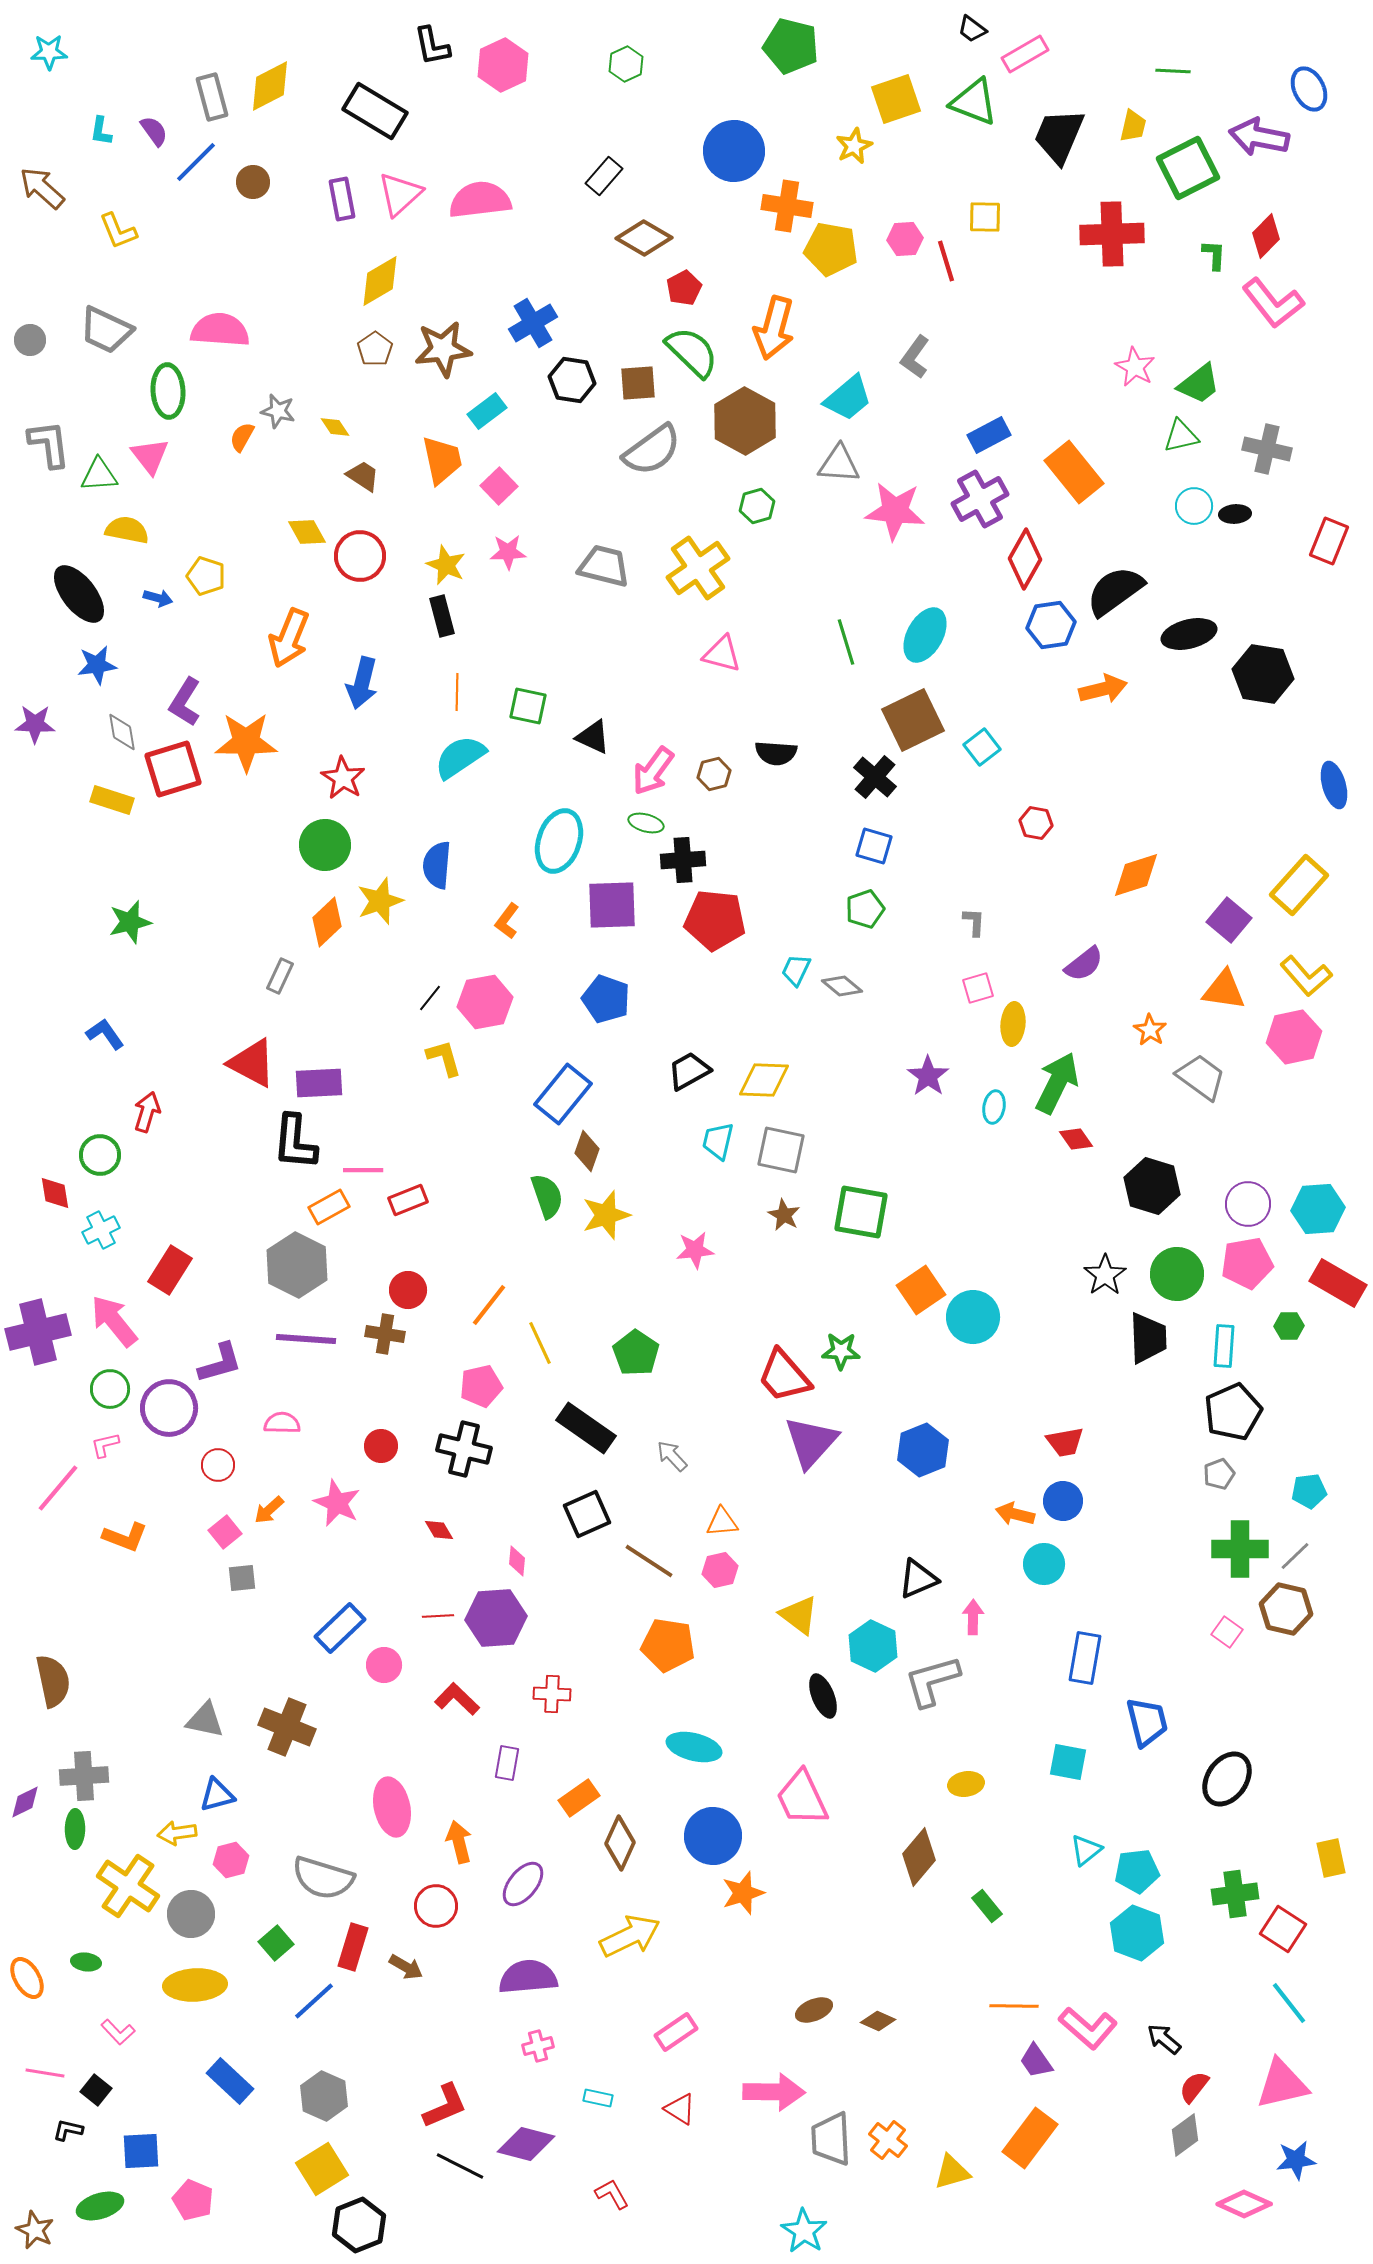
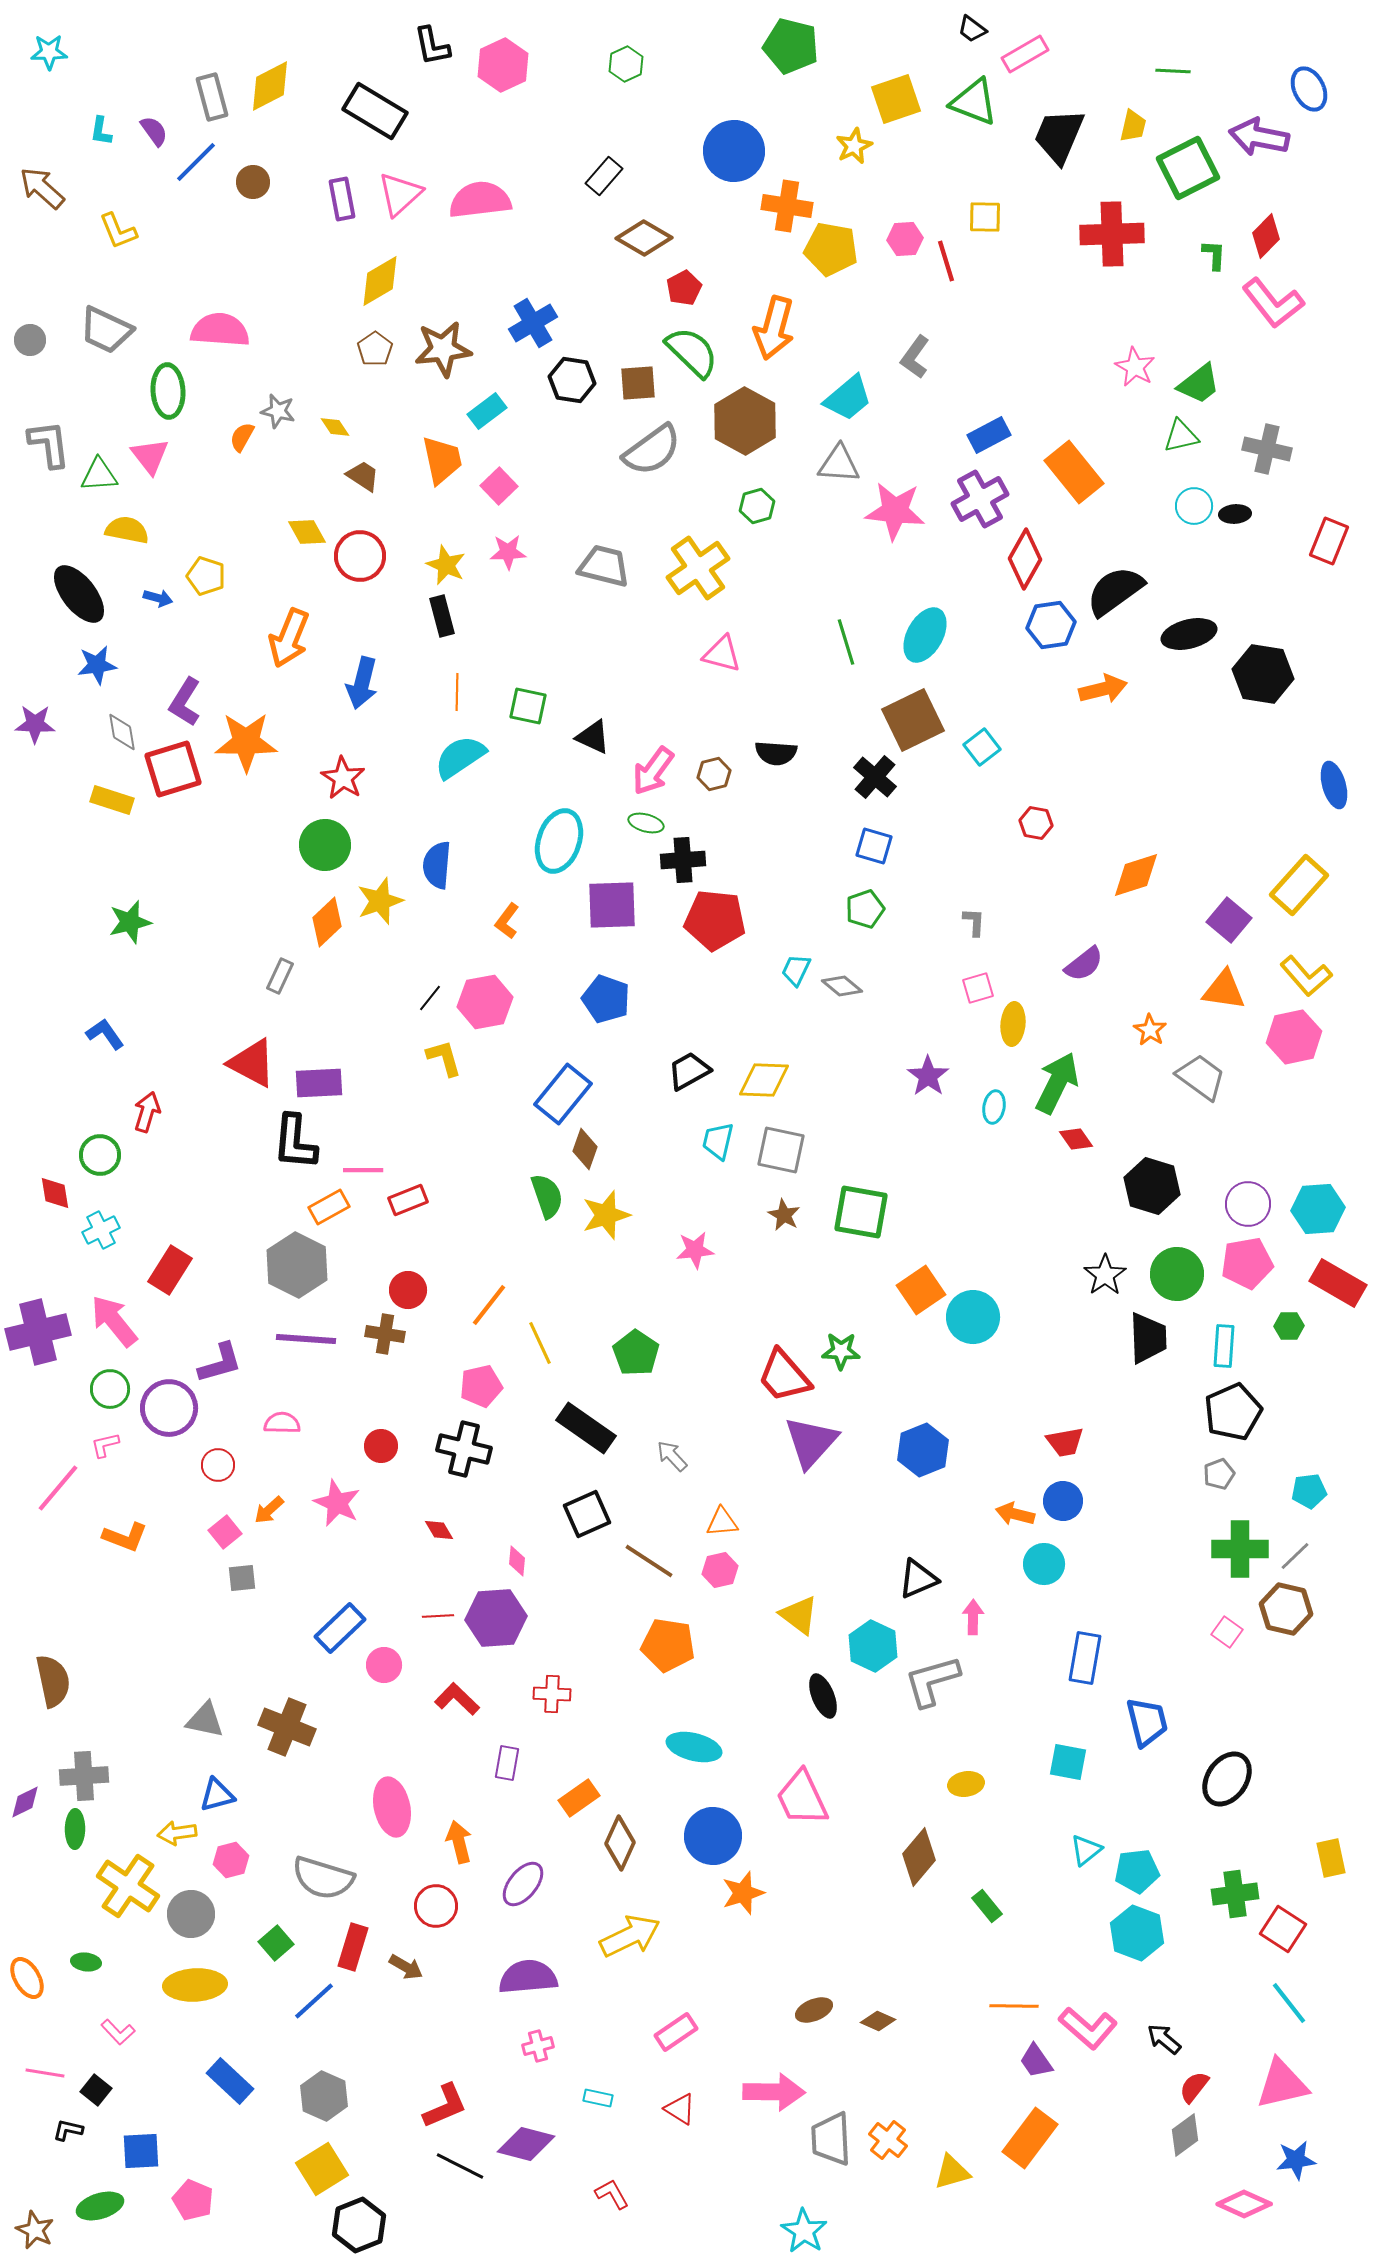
brown diamond at (587, 1151): moved 2 px left, 2 px up
